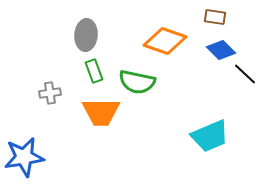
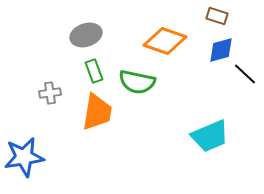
brown rectangle: moved 2 px right, 1 px up; rotated 10 degrees clockwise
gray ellipse: rotated 68 degrees clockwise
blue diamond: rotated 60 degrees counterclockwise
orange trapezoid: moved 4 px left; rotated 81 degrees counterclockwise
